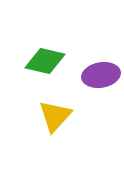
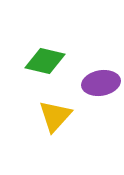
purple ellipse: moved 8 px down
